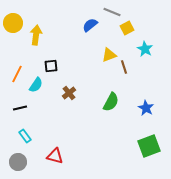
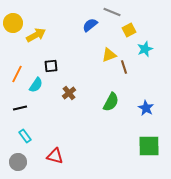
yellow square: moved 2 px right, 2 px down
yellow arrow: rotated 54 degrees clockwise
cyan star: rotated 21 degrees clockwise
green square: rotated 20 degrees clockwise
